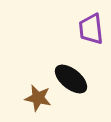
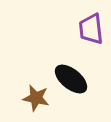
brown star: moved 2 px left
